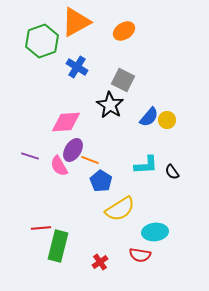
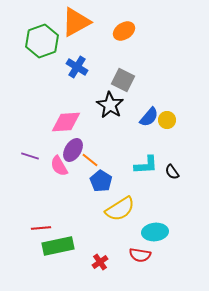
orange line: rotated 18 degrees clockwise
green rectangle: rotated 64 degrees clockwise
